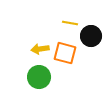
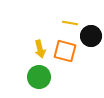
yellow arrow: rotated 96 degrees counterclockwise
orange square: moved 2 px up
